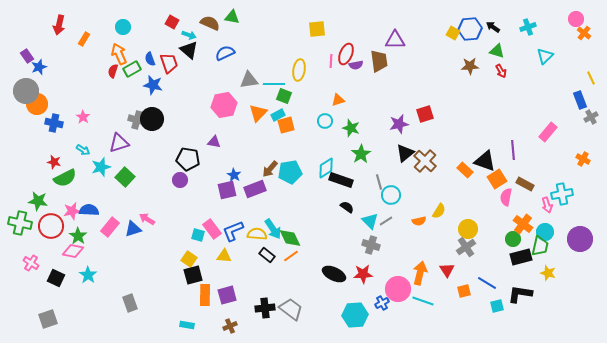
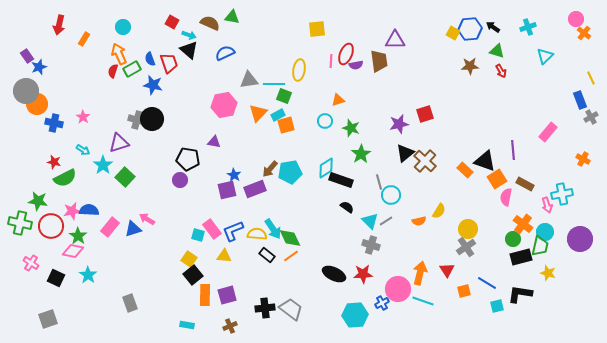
cyan star at (101, 167): moved 2 px right, 2 px up; rotated 18 degrees counterclockwise
black square at (193, 275): rotated 24 degrees counterclockwise
